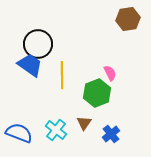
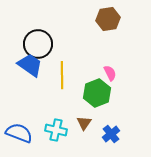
brown hexagon: moved 20 px left
cyan cross: rotated 25 degrees counterclockwise
